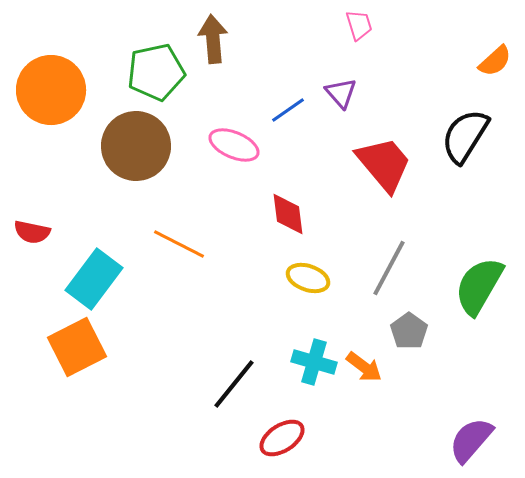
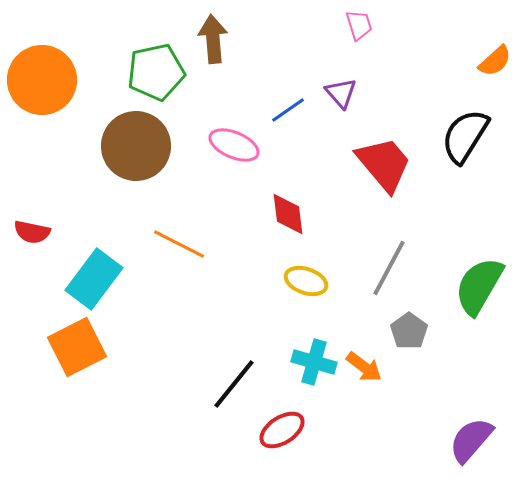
orange circle: moved 9 px left, 10 px up
yellow ellipse: moved 2 px left, 3 px down
red ellipse: moved 8 px up
